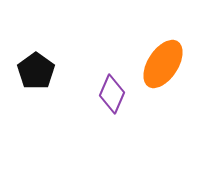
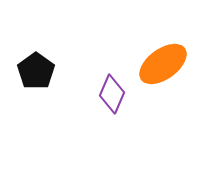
orange ellipse: rotated 21 degrees clockwise
